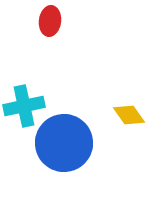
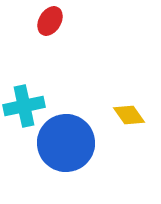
red ellipse: rotated 24 degrees clockwise
blue circle: moved 2 px right
